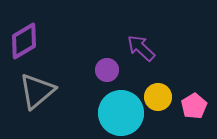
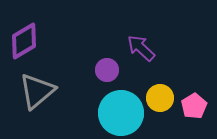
yellow circle: moved 2 px right, 1 px down
